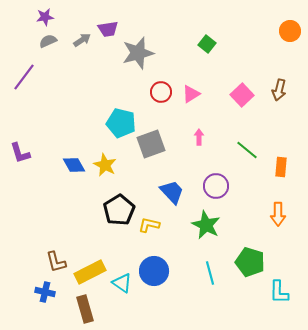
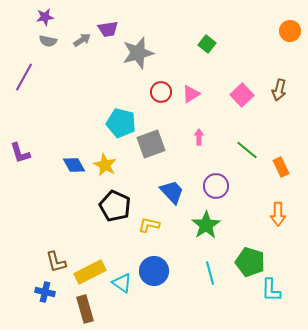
gray semicircle: rotated 144 degrees counterclockwise
purple line: rotated 8 degrees counterclockwise
orange rectangle: rotated 30 degrees counterclockwise
black pentagon: moved 4 px left, 4 px up; rotated 16 degrees counterclockwise
green star: rotated 12 degrees clockwise
cyan L-shape: moved 8 px left, 2 px up
